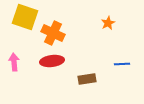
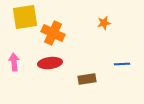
yellow square: rotated 28 degrees counterclockwise
orange star: moved 4 px left; rotated 16 degrees clockwise
red ellipse: moved 2 px left, 2 px down
